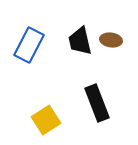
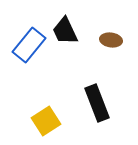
black trapezoid: moved 15 px left, 10 px up; rotated 12 degrees counterclockwise
blue rectangle: rotated 12 degrees clockwise
yellow square: moved 1 px down
